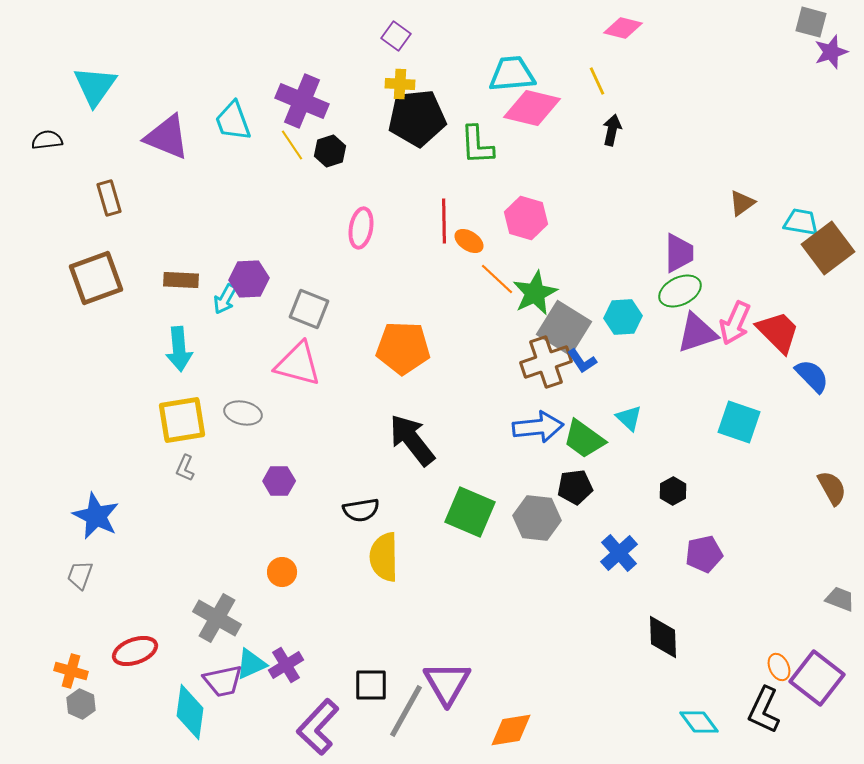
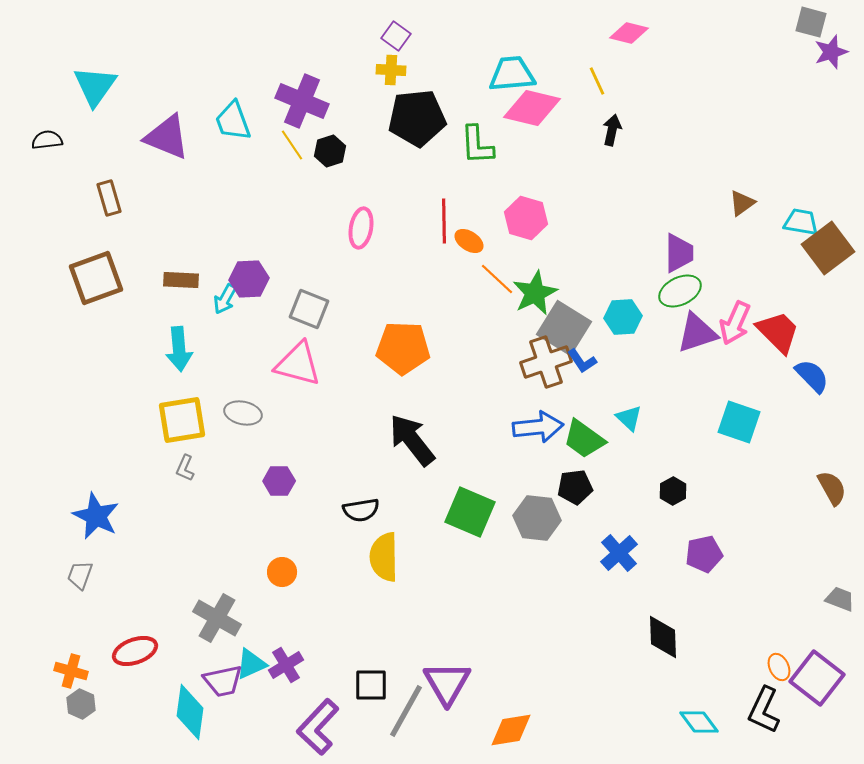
pink diamond at (623, 28): moved 6 px right, 5 px down
yellow cross at (400, 84): moved 9 px left, 14 px up
